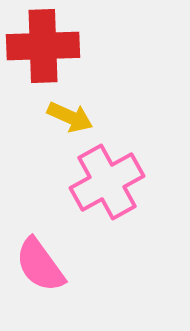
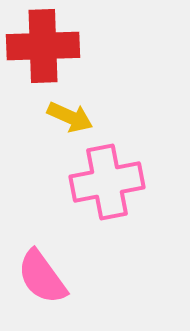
pink cross: rotated 18 degrees clockwise
pink semicircle: moved 2 px right, 12 px down
